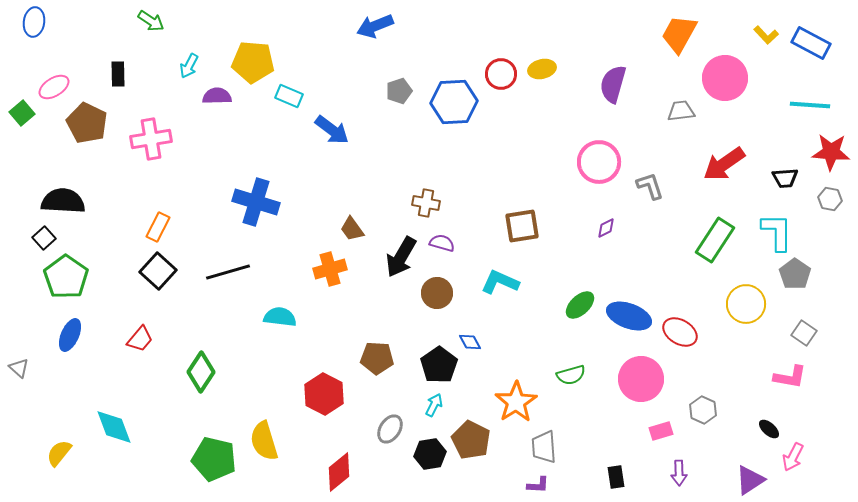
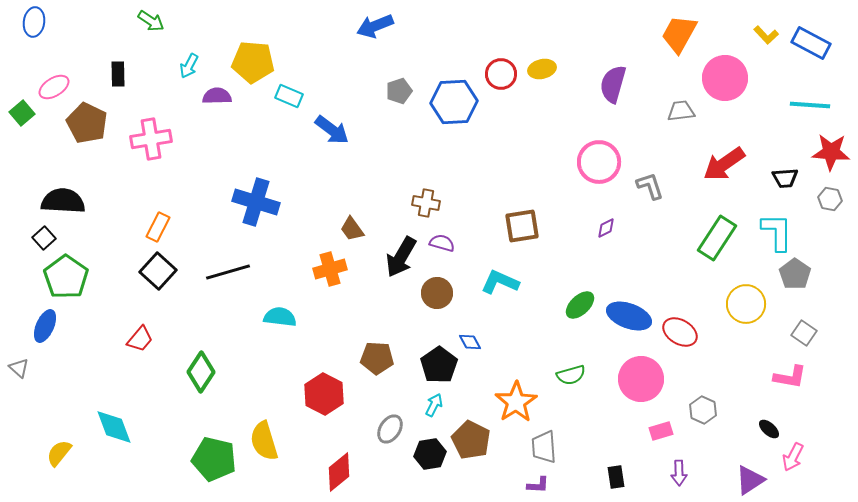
green rectangle at (715, 240): moved 2 px right, 2 px up
blue ellipse at (70, 335): moved 25 px left, 9 px up
